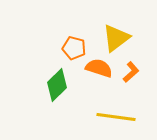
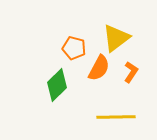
orange semicircle: rotated 100 degrees clockwise
orange L-shape: rotated 15 degrees counterclockwise
yellow line: rotated 9 degrees counterclockwise
